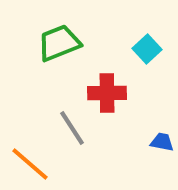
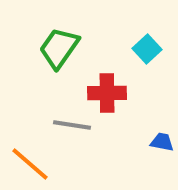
green trapezoid: moved 5 px down; rotated 33 degrees counterclockwise
gray line: moved 3 px up; rotated 48 degrees counterclockwise
